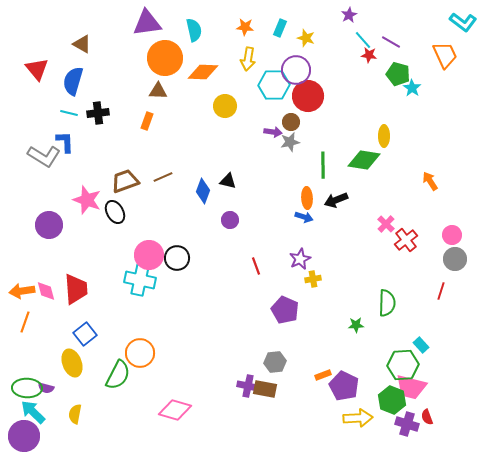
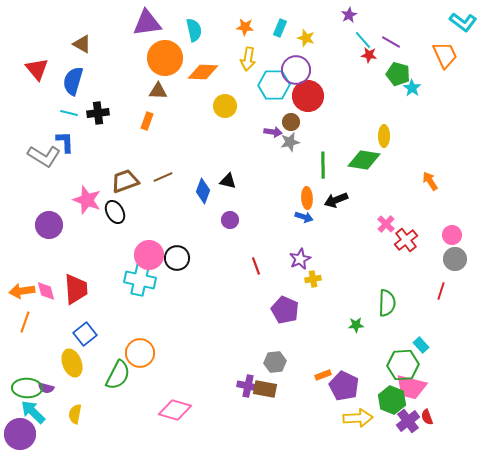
purple cross at (407, 424): moved 1 px right, 3 px up; rotated 35 degrees clockwise
purple circle at (24, 436): moved 4 px left, 2 px up
